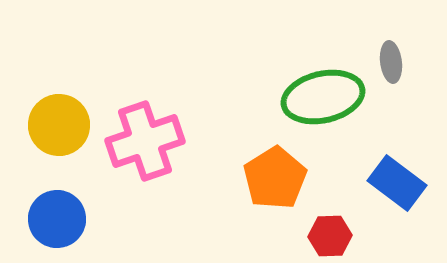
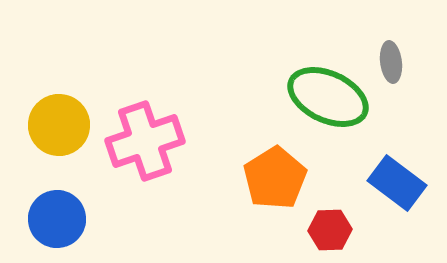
green ellipse: moved 5 px right; rotated 38 degrees clockwise
red hexagon: moved 6 px up
